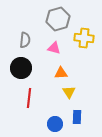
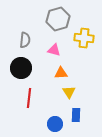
pink triangle: moved 2 px down
blue rectangle: moved 1 px left, 2 px up
